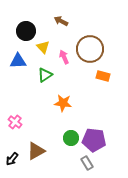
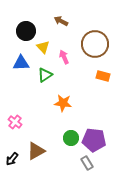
brown circle: moved 5 px right, 5 px up
blue triangle: moved 3 px right, 2 px down
